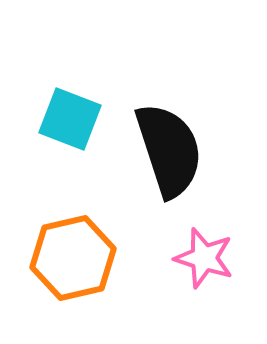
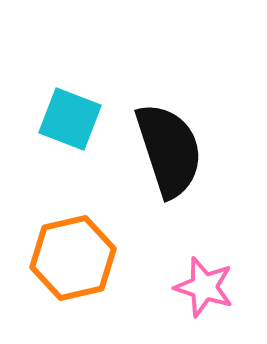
pink star: moved 29 px down
